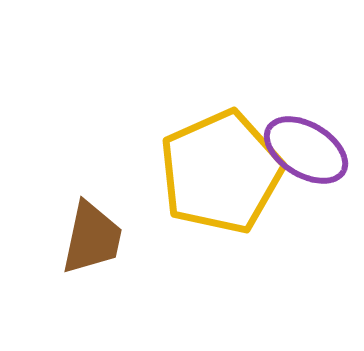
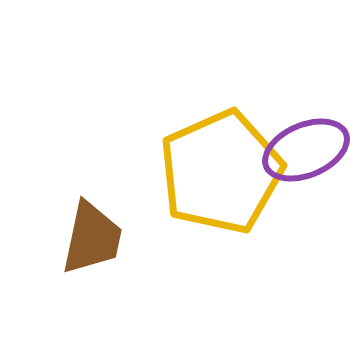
purple ellipse: rotated 54 degrees counterclockwise
